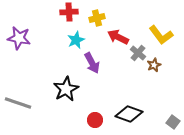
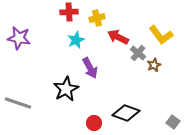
purple arrow: moved 2 px left, 5 px down
black diamond: moved 3 px left, 1 px up
red circle: moved 1 px left, 3 px down
